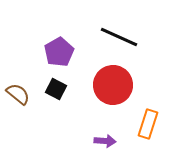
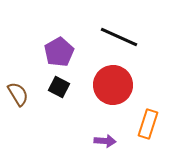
black square: moved 3 px right, 2 px up
brown semicircle: rotated 20 degrees clockwise
